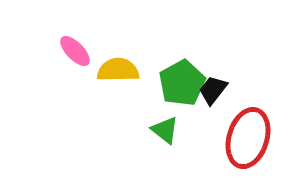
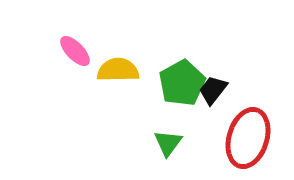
green triangle: moved 3 px right, 13 px down; rotated 28 degrees clockwise
